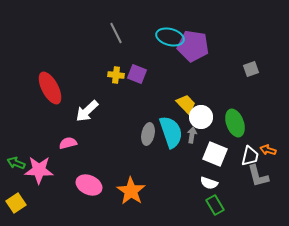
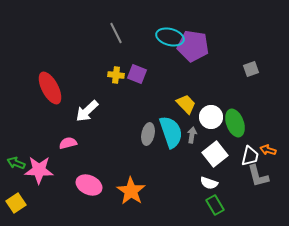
white circle: moved 10 px right
white square: rotated 30 degrees clockwise
